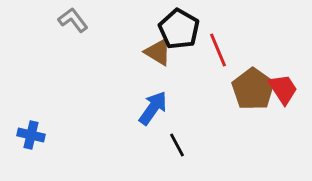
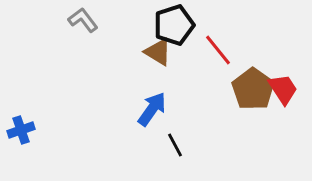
gray L-shape: moved 10 px right
black pentagon: moved 5 px left, 4 px up; rotated 24 degrees clockwise
red line: rotated 16 degrees counterclockwise
blue arrow: moved 1 px left, 1 px down
blue cross: moved 10 px left, 5 px up; rotated 32 degrees counterclockwise
black line: moved 2 px left
